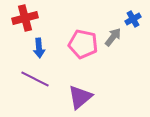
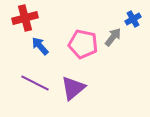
blue arrow: moved 1 px right, 2 px up; rotated 144 degrees clockwise
purple line: moved 4 px down
purple triangle: moved 7 px left, 9 px up
